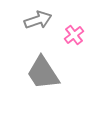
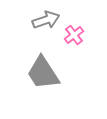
gray arrow: moved 8 px right
